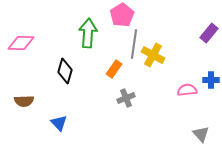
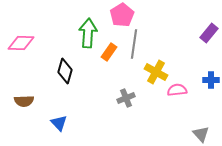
yellow cross: moved 3 px right, 17 px down
orange rectangle: moved 5 px left, 17 px up
pink semicircle: moved 10 px left
